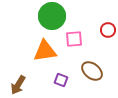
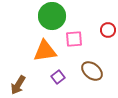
purple square: moved 3 px left, 3 px up; rotated 32 degrees clockwise
